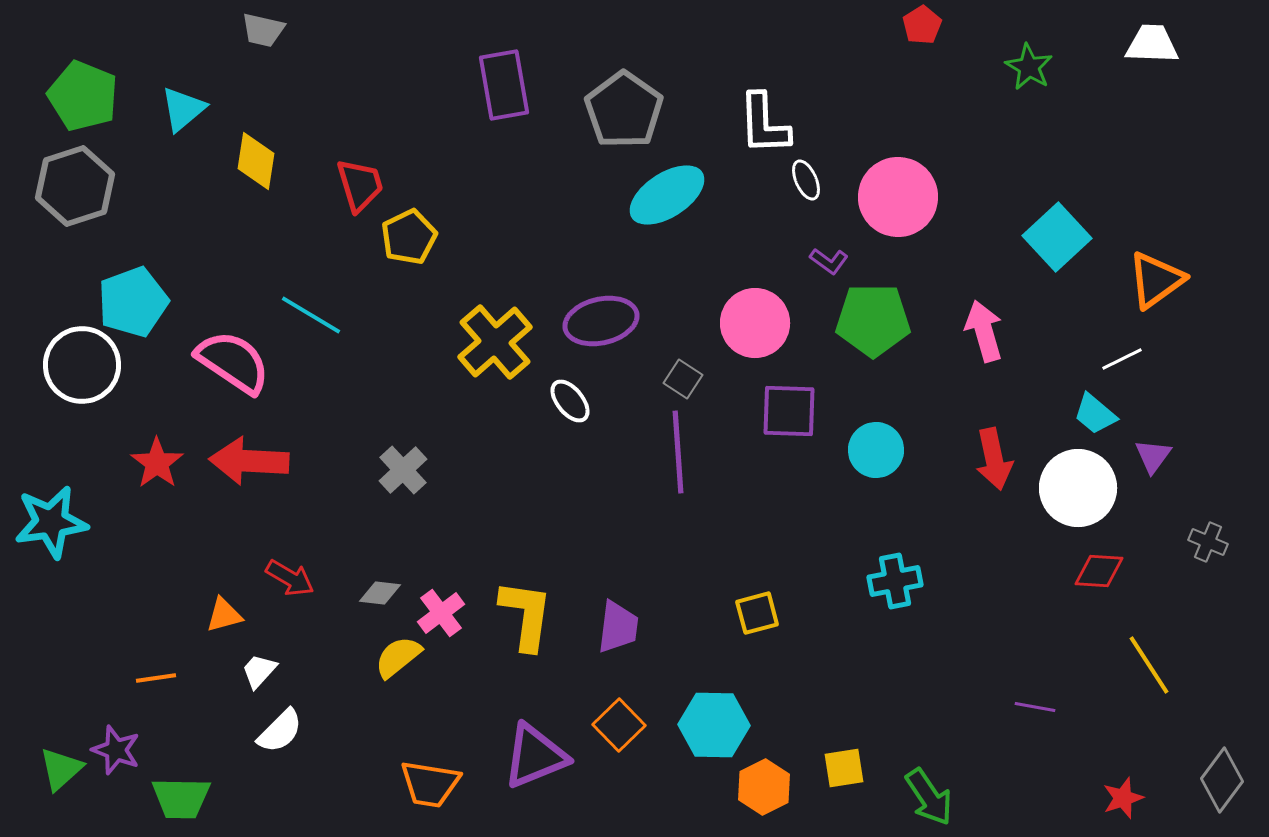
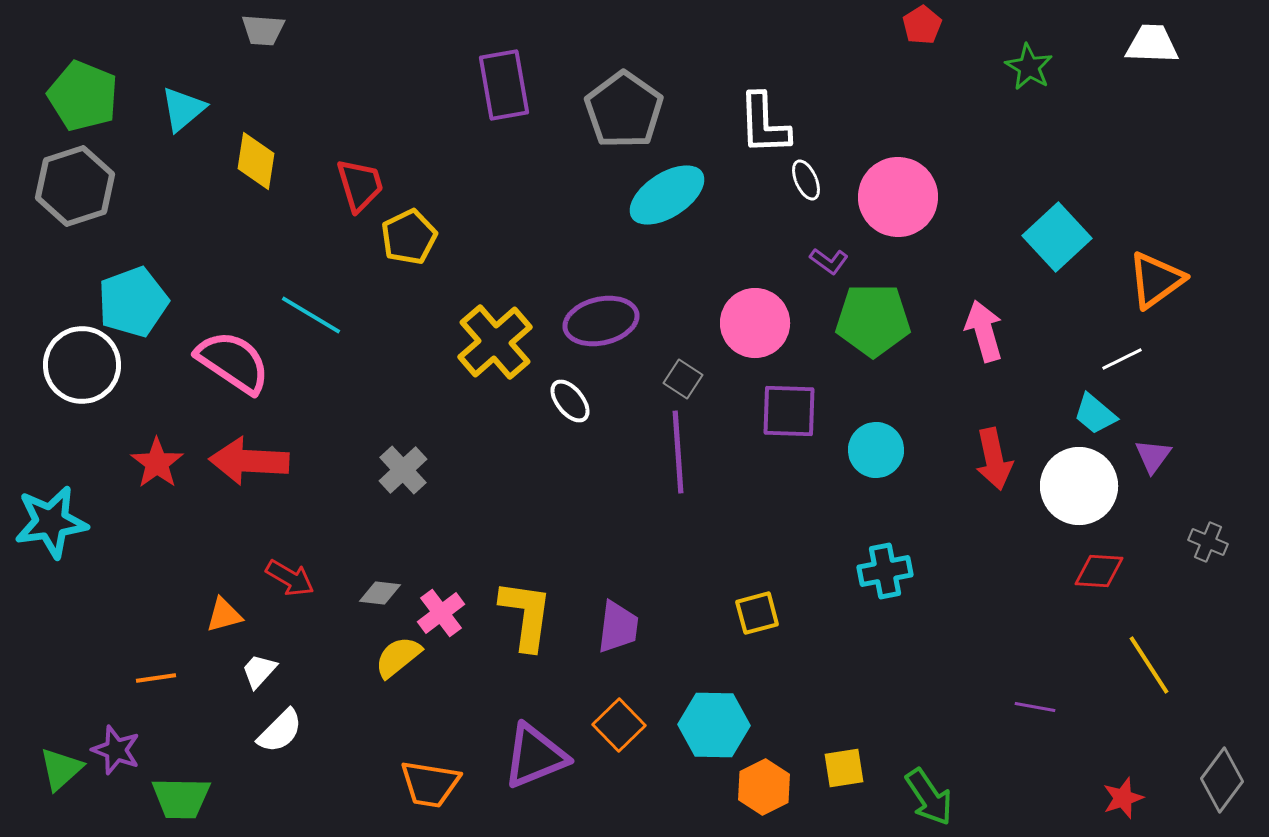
gray trapezoid at (263, 30): rotated 9 degrees counterclockwise
white circle at (1078, 488): moved 1 px right, 2 px up
cyan cross at (895, 581): moved 10 px left, 10 px up
